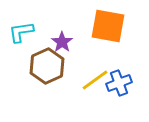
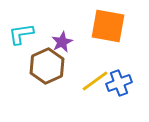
cyan L-shape: moved 2 px down
purple star: rotated 10 degrees clockwise
yellow line: moved 1 px down
